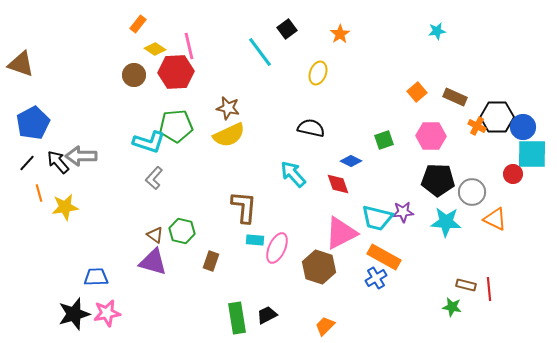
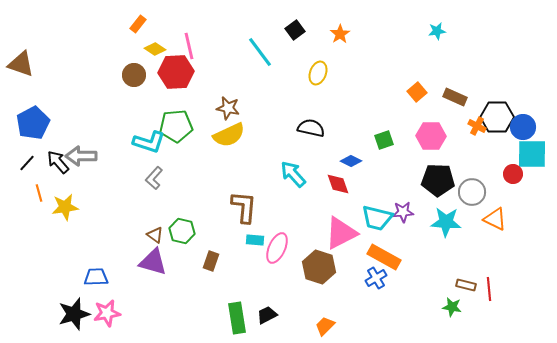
black square at (287, 29): moved 8 px right, 1 px down
